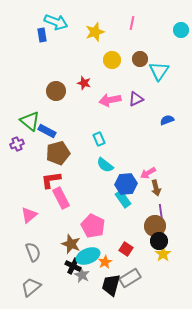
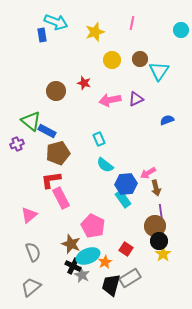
green triangle at (30, 121): moved 1 px right
